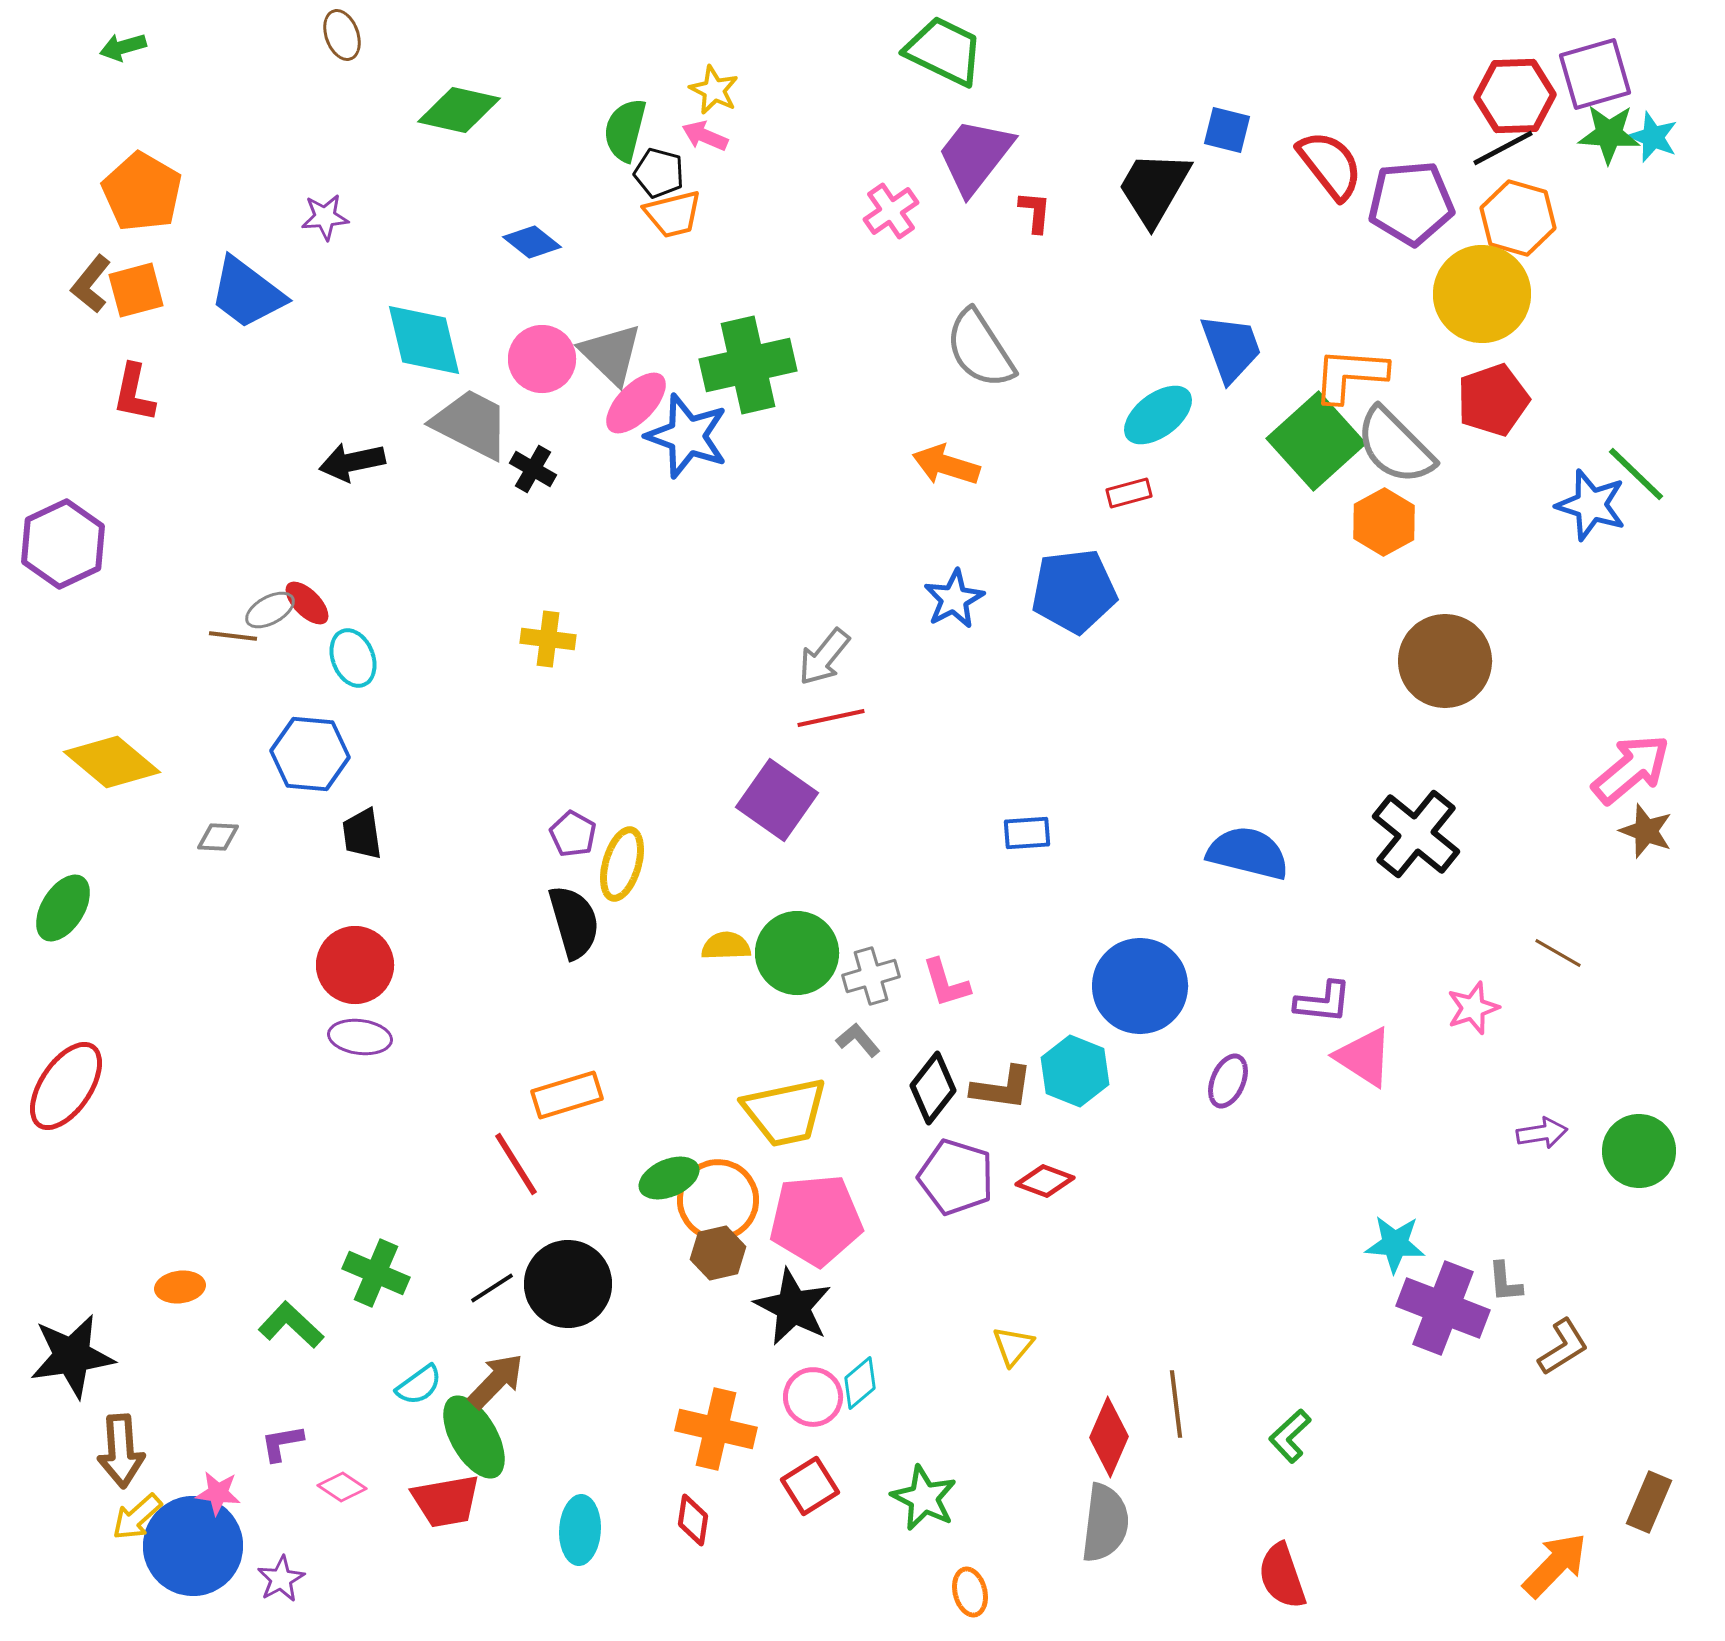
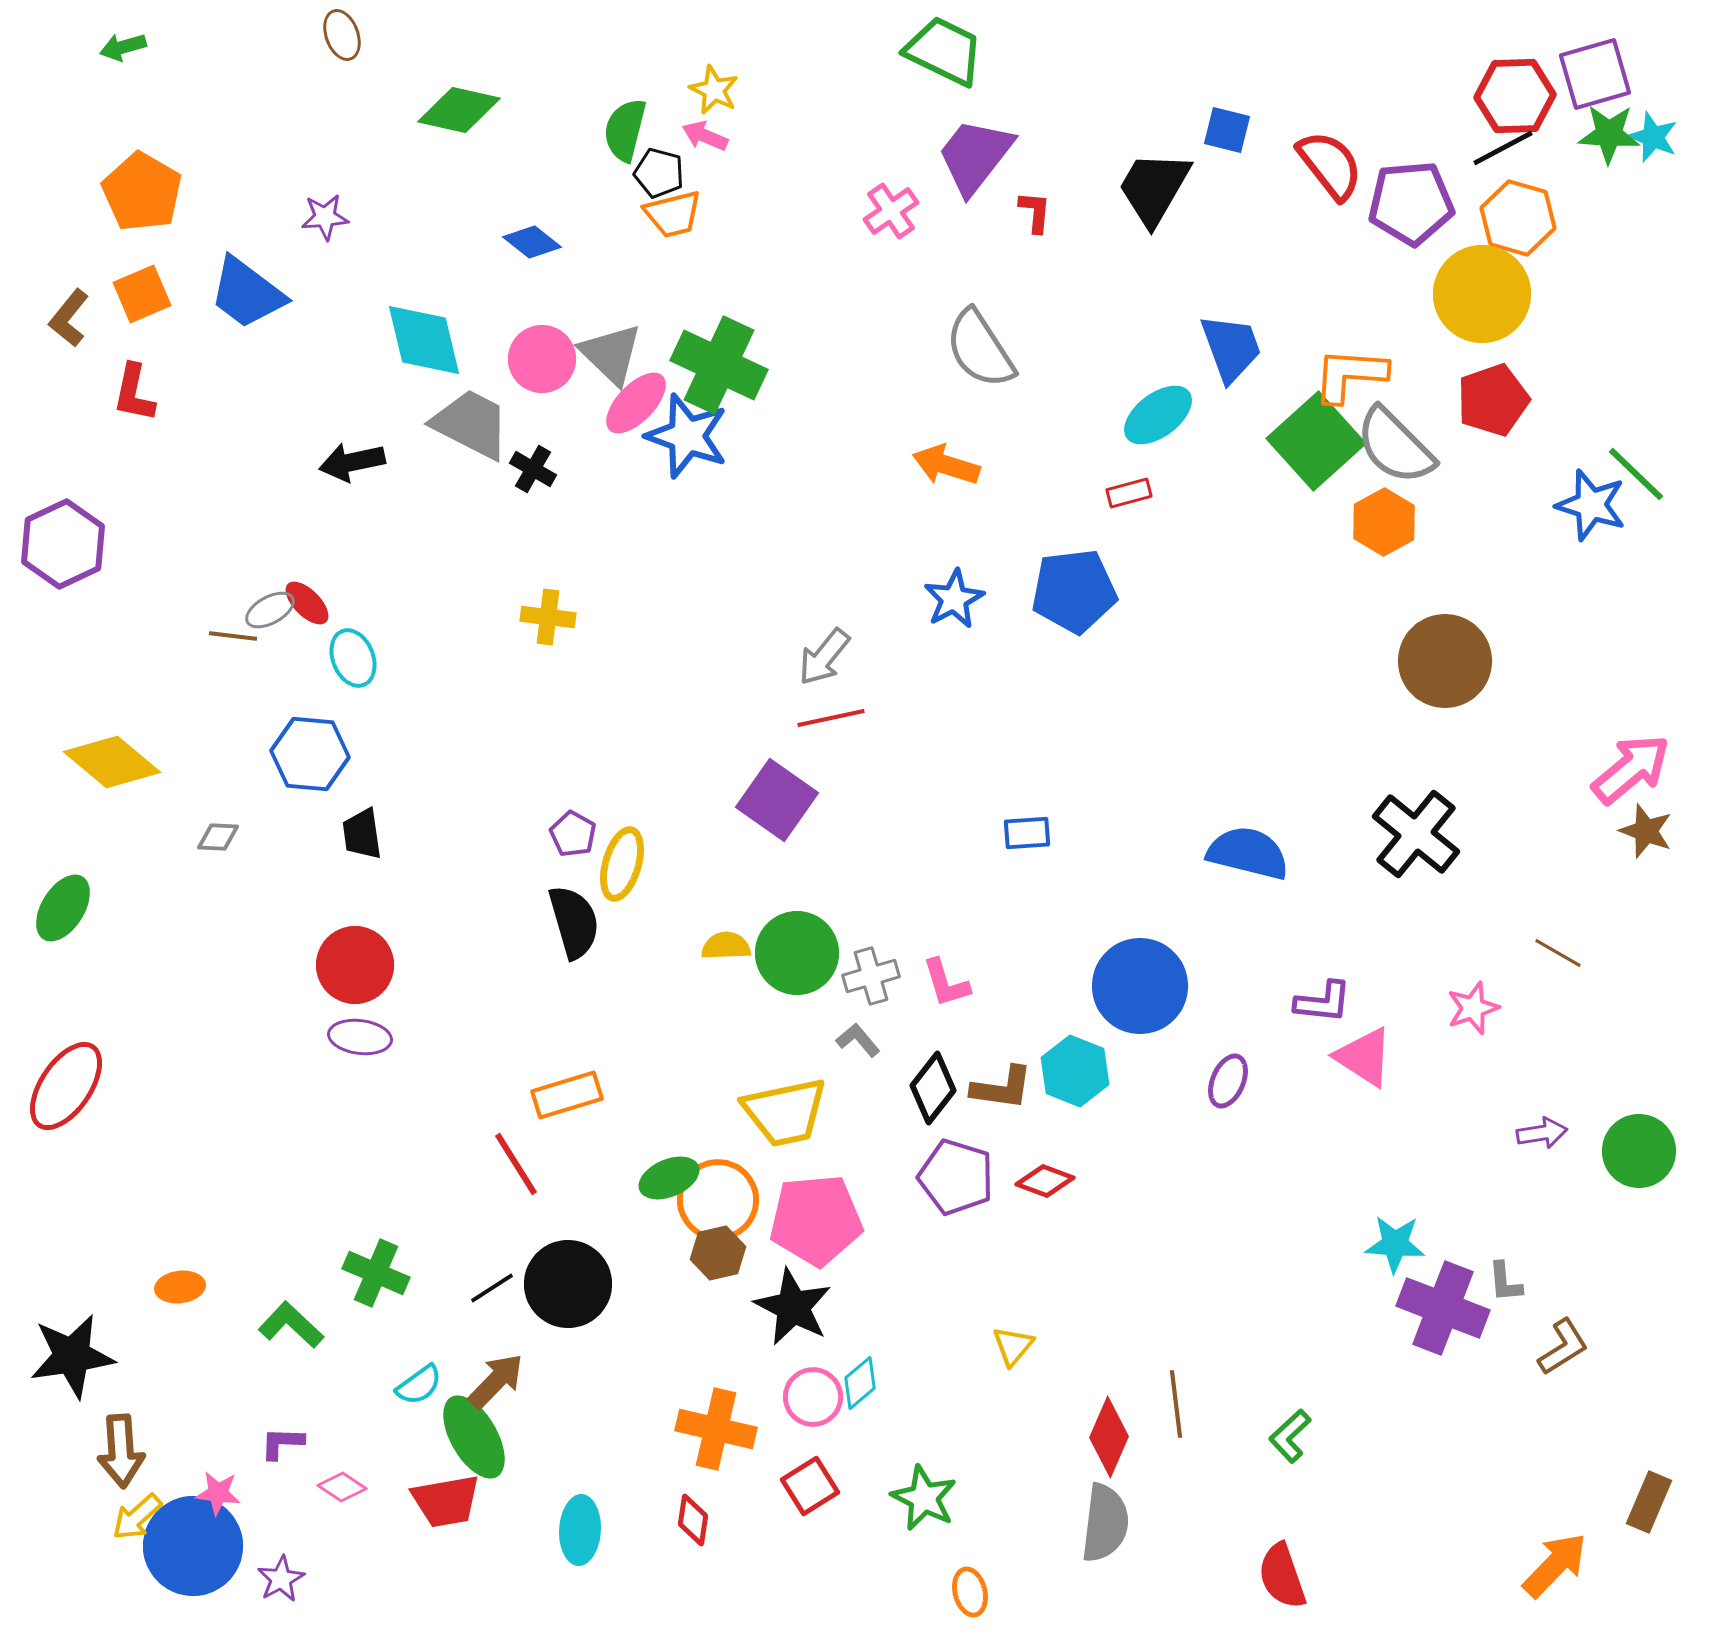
brown L-shape at (91, 284): moved 22 px left, 34 px down
orange square at (136, 290): moved 6 px right, 4 px down; rotated 8 degrees counterclockwise
green cross at (748, 365): moved 29 px left; rotated 38 degrees clockwise
yellow cross at (548, 639): moved 22 px up
purple L-shape at (282, 1443): rotated 12 degrees clockwise
